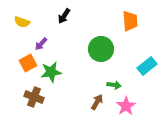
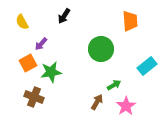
yellow semicircle: rotated 42 degrees clockwise
green arrow: rotated 40 degrees counterclockwise
